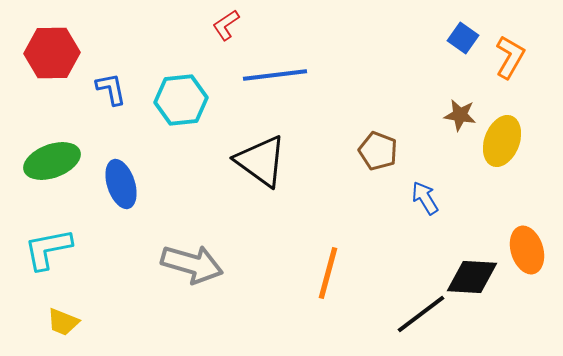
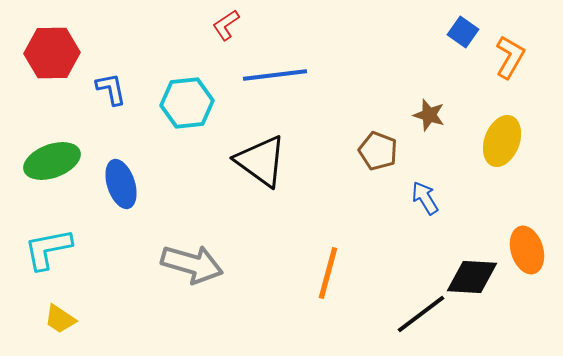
blue square: moved 6 px up
cyan hexagon: moved 6 px right, 3 px down
brown star: moved 31 px left; rotated 8 degrees clockwise
yellow trapezoid: moved 3 px left, 3 px up; rotated 12 degrees clockwise
